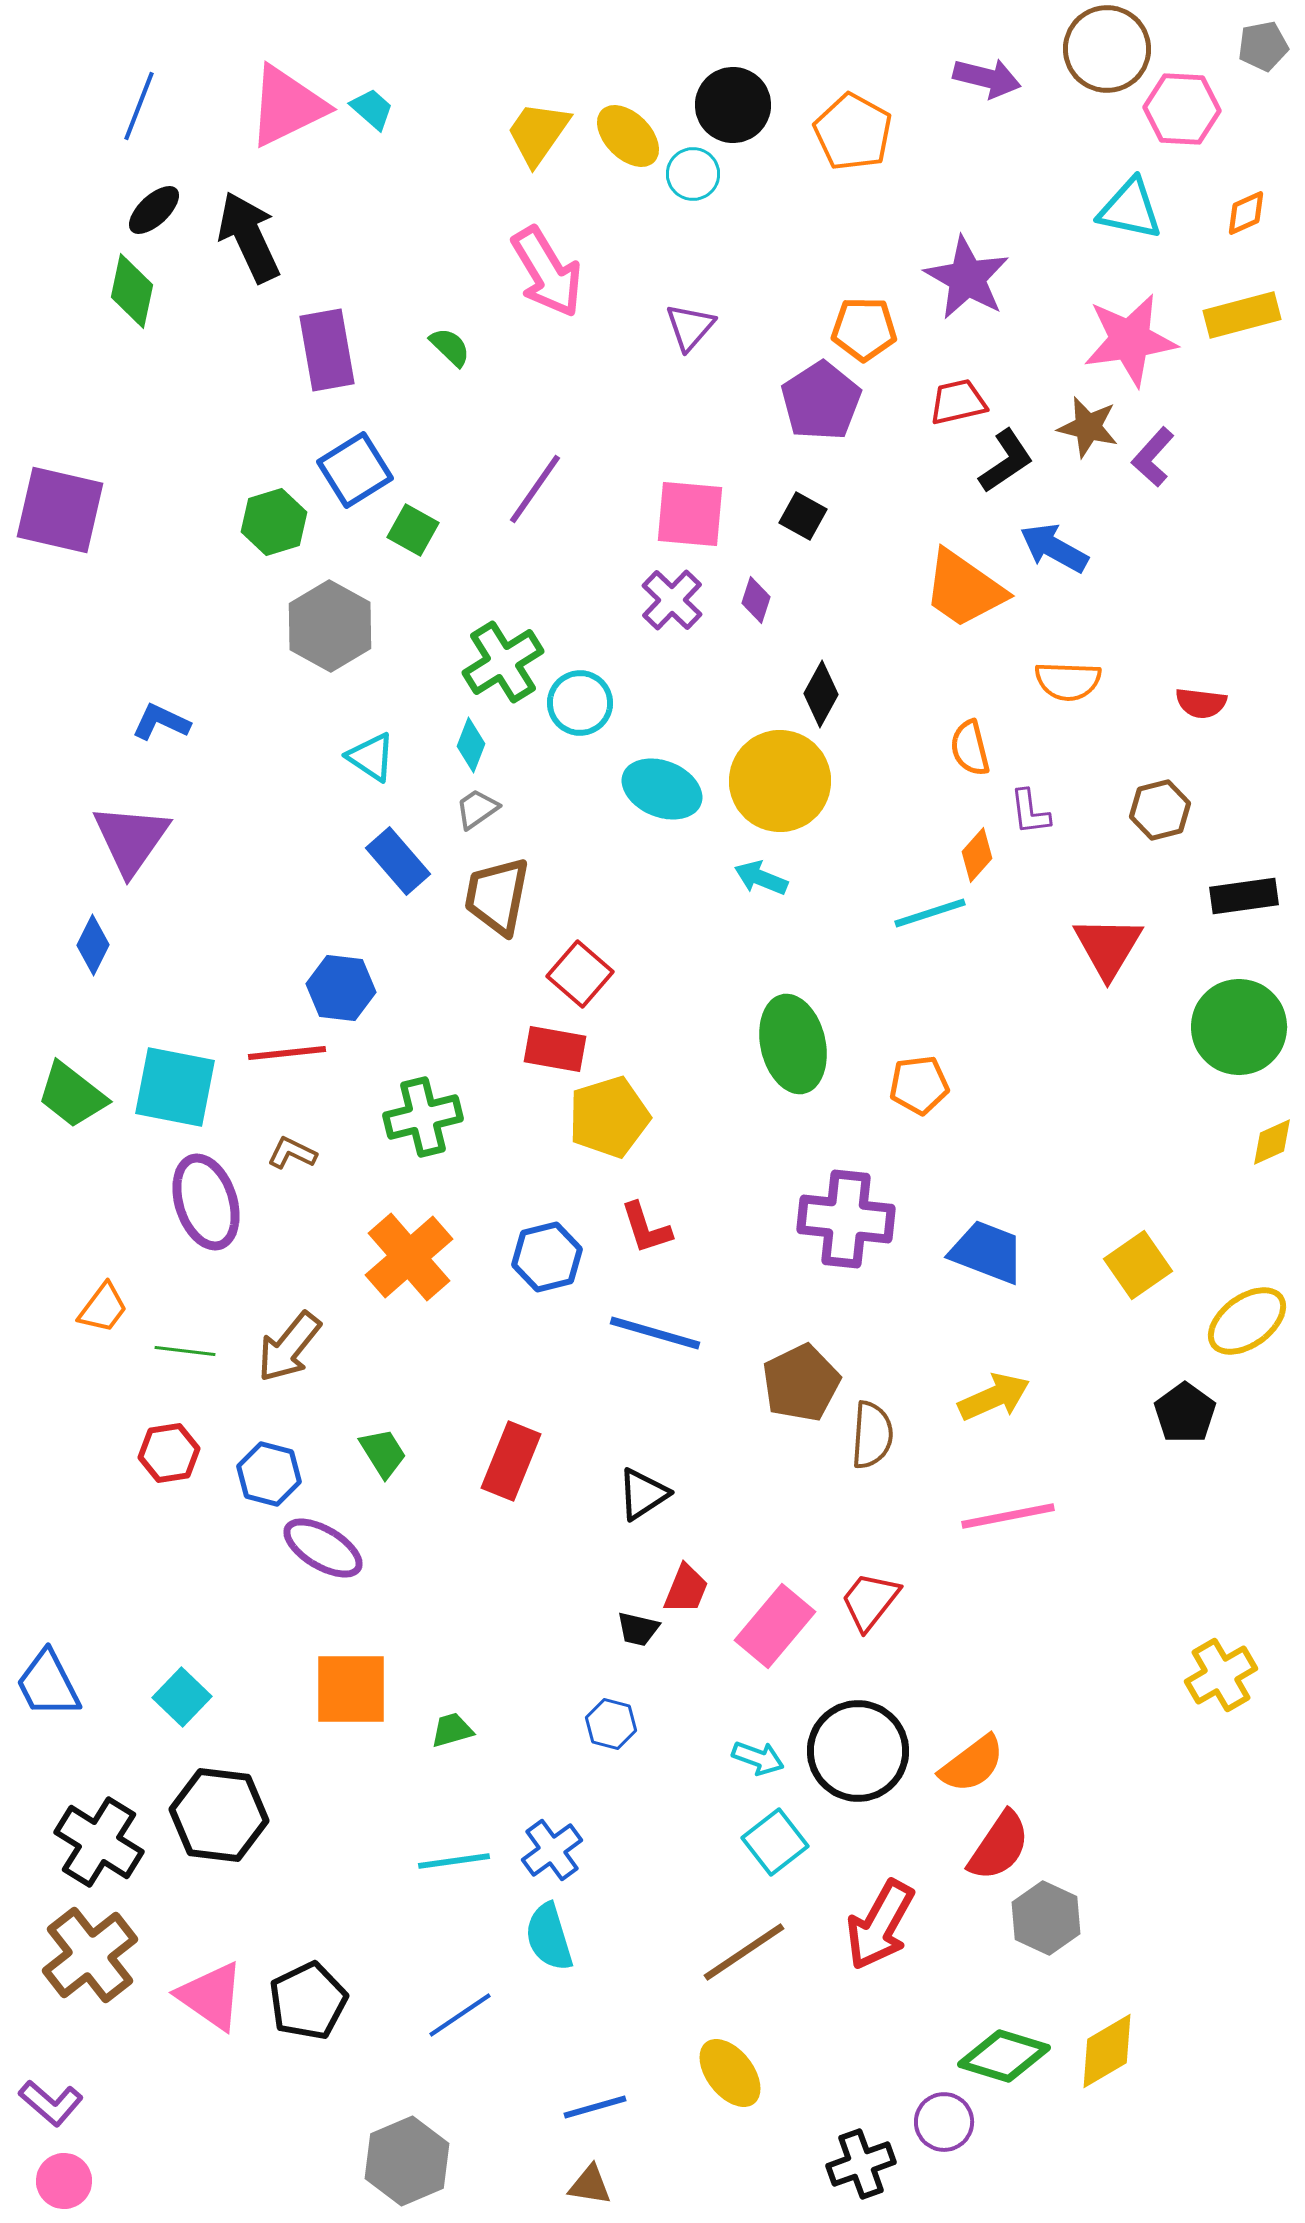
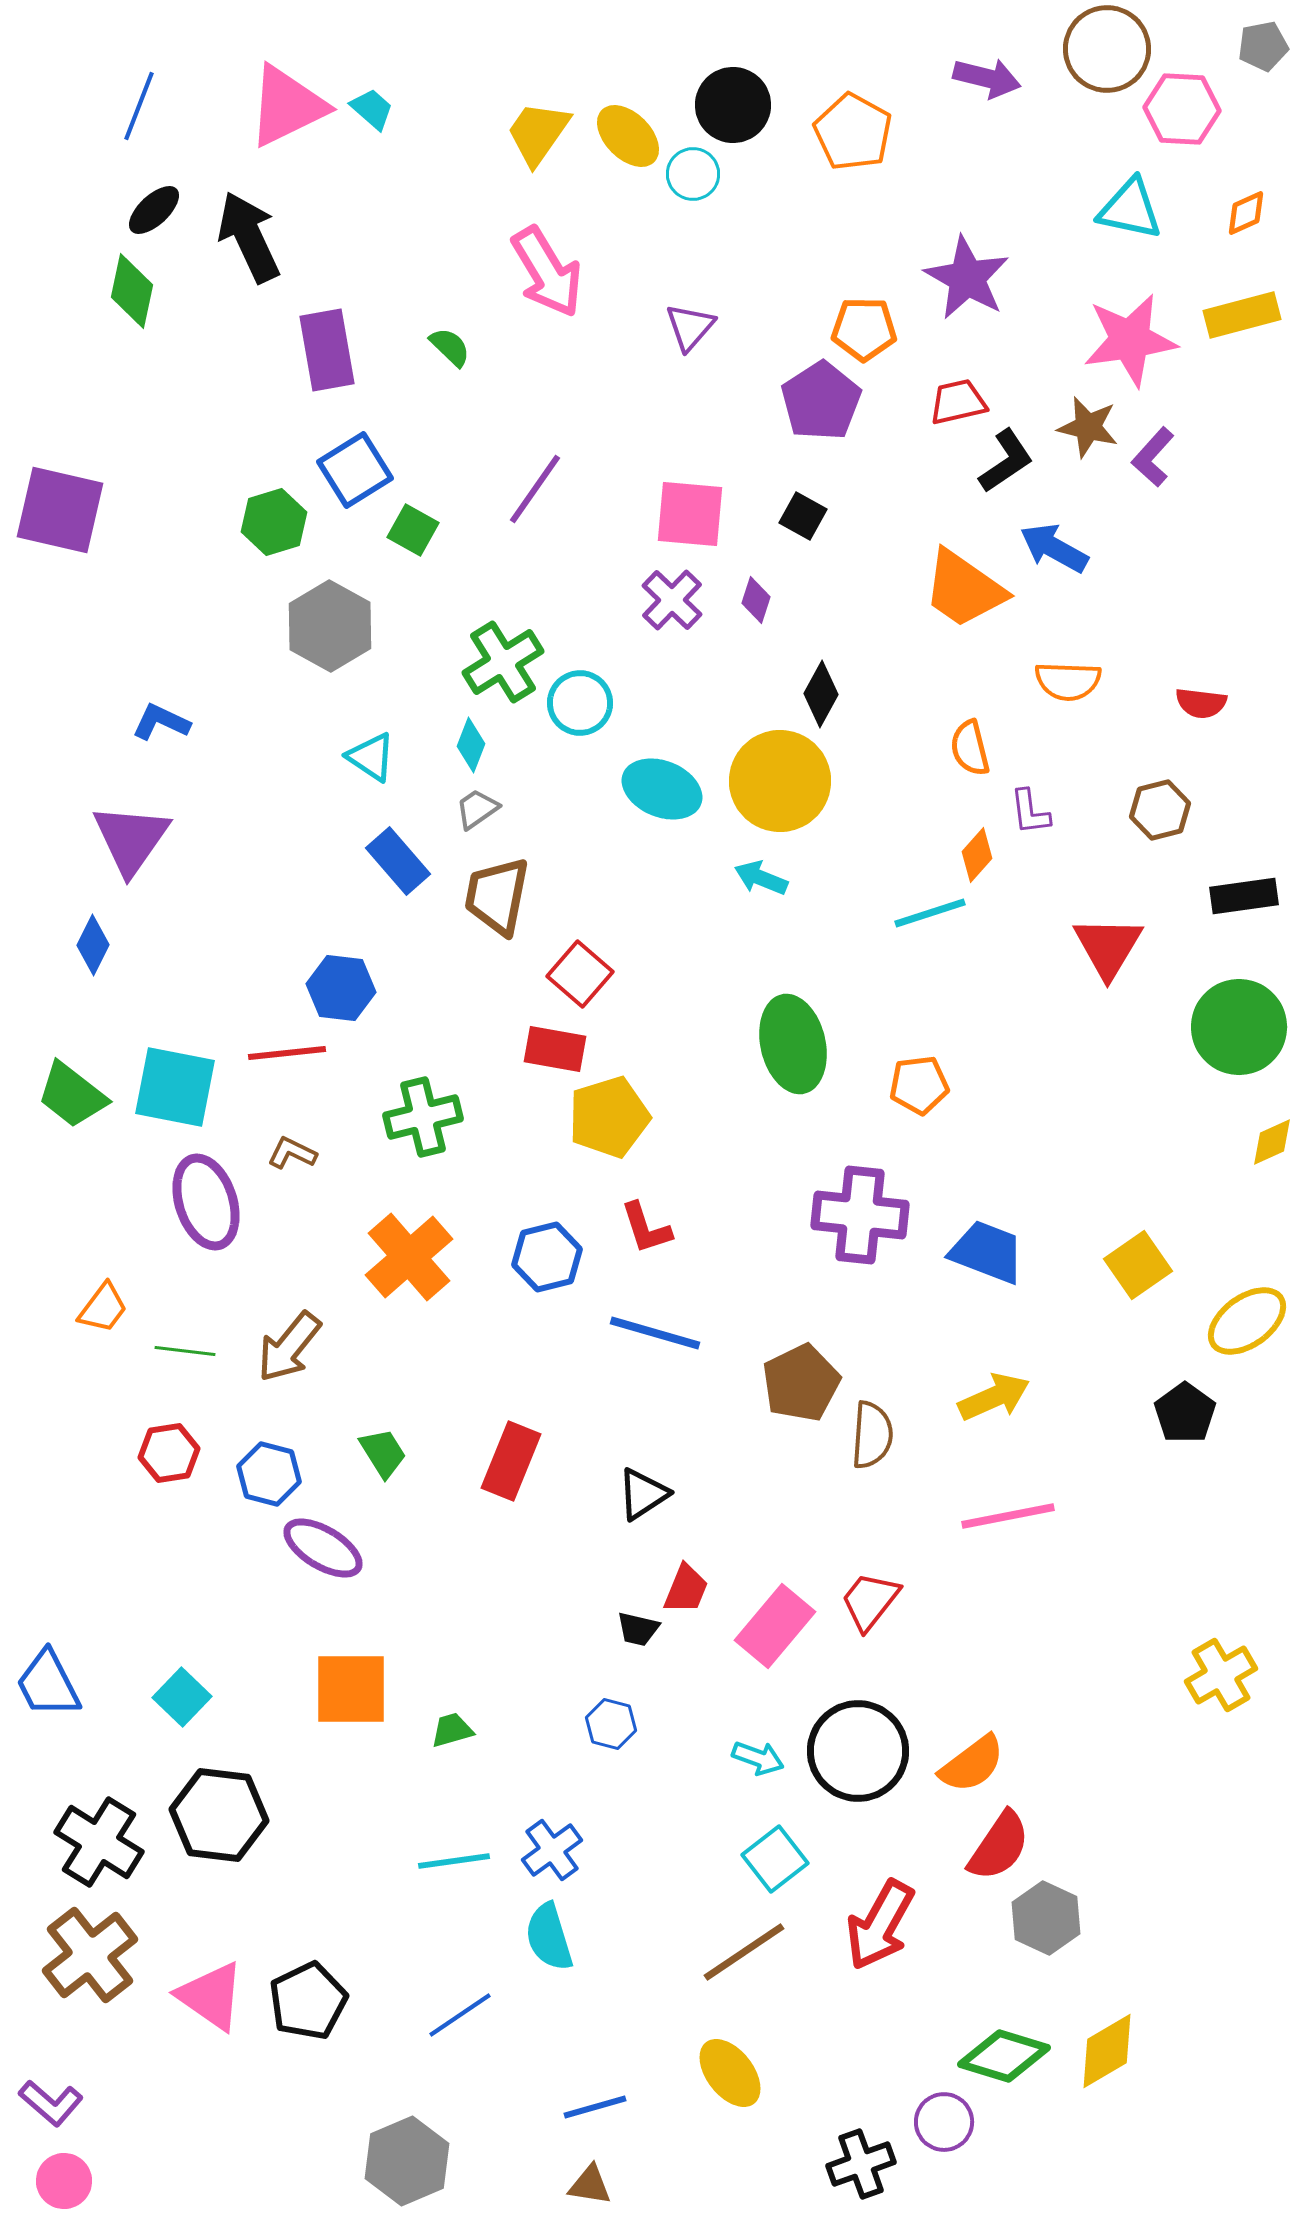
purple cross at (846, 1219): moved 14 px right, 4 px up
cyan square at (775, 1842): moved 17 px down
